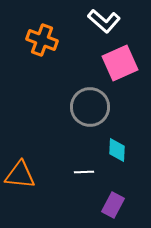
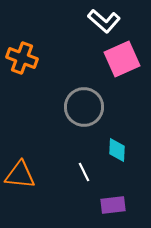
orange cross: moved 20 px left, 18 px down
pink square: moved 2 px right, 4 px up
gray circle: moved 6 px left
white line: rotated 66 degrees clockwise
purple rectangle: rotated 55 degrees clockwise
